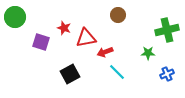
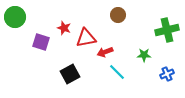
green star: moved 4 px left, 2 px down
